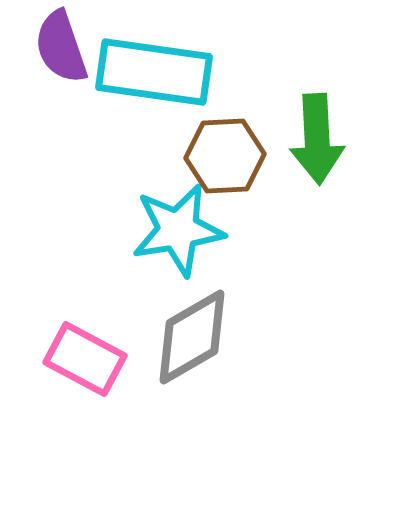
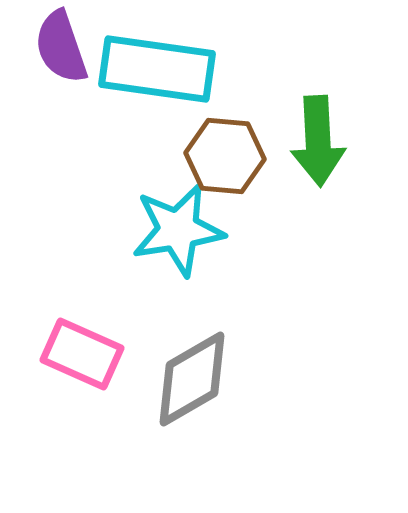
cyan rectangle: moved 3 px right, 3 px up
green arrow: moved 1 px right, 2 px down
brown hexagon: rotated 8 degrees clockwise
gray diamond: moved 42 px down
pink rectangle: moved 3 px left, 5 px up; rotated 4 degrees counterclockwise
